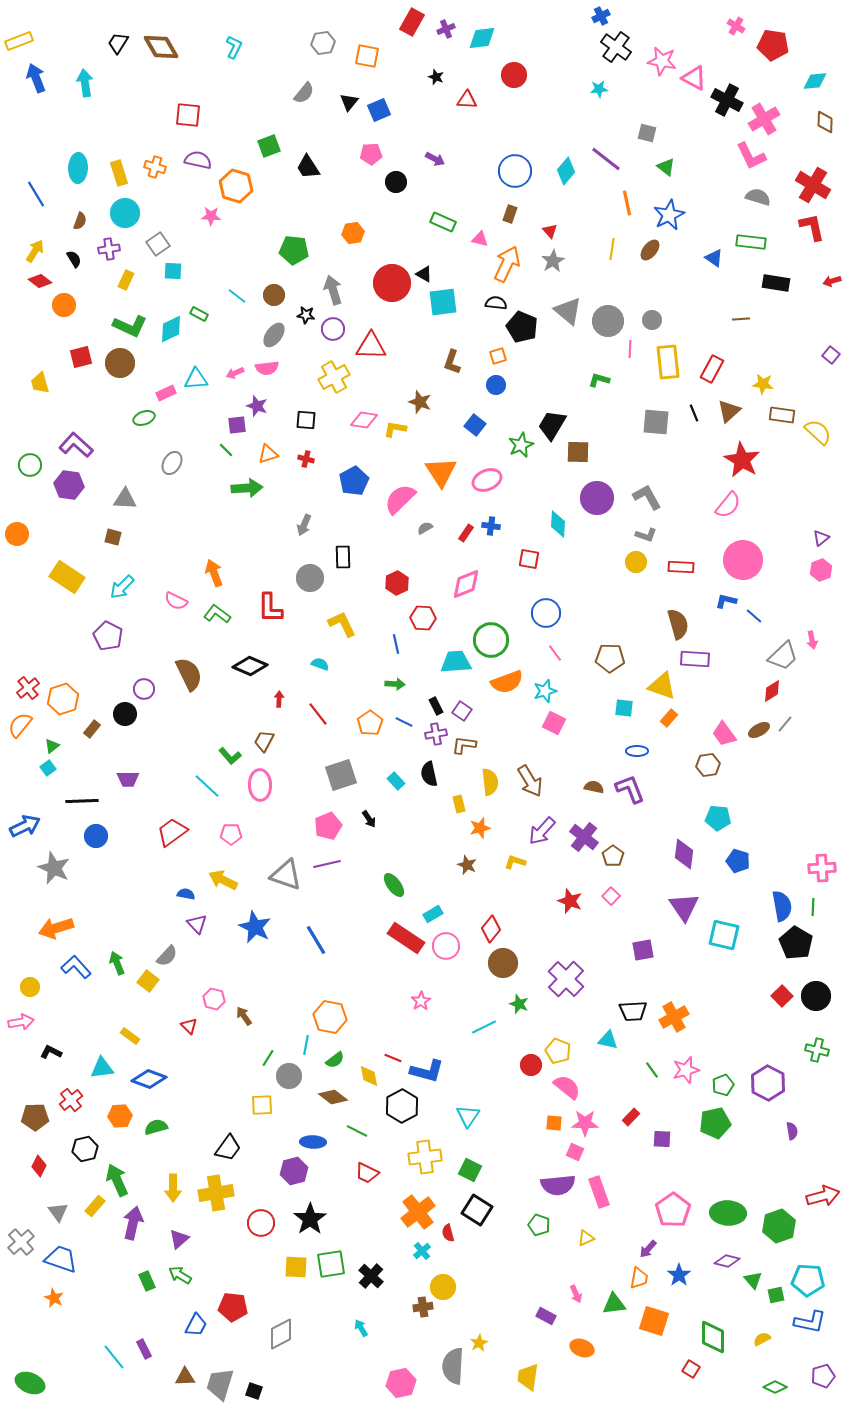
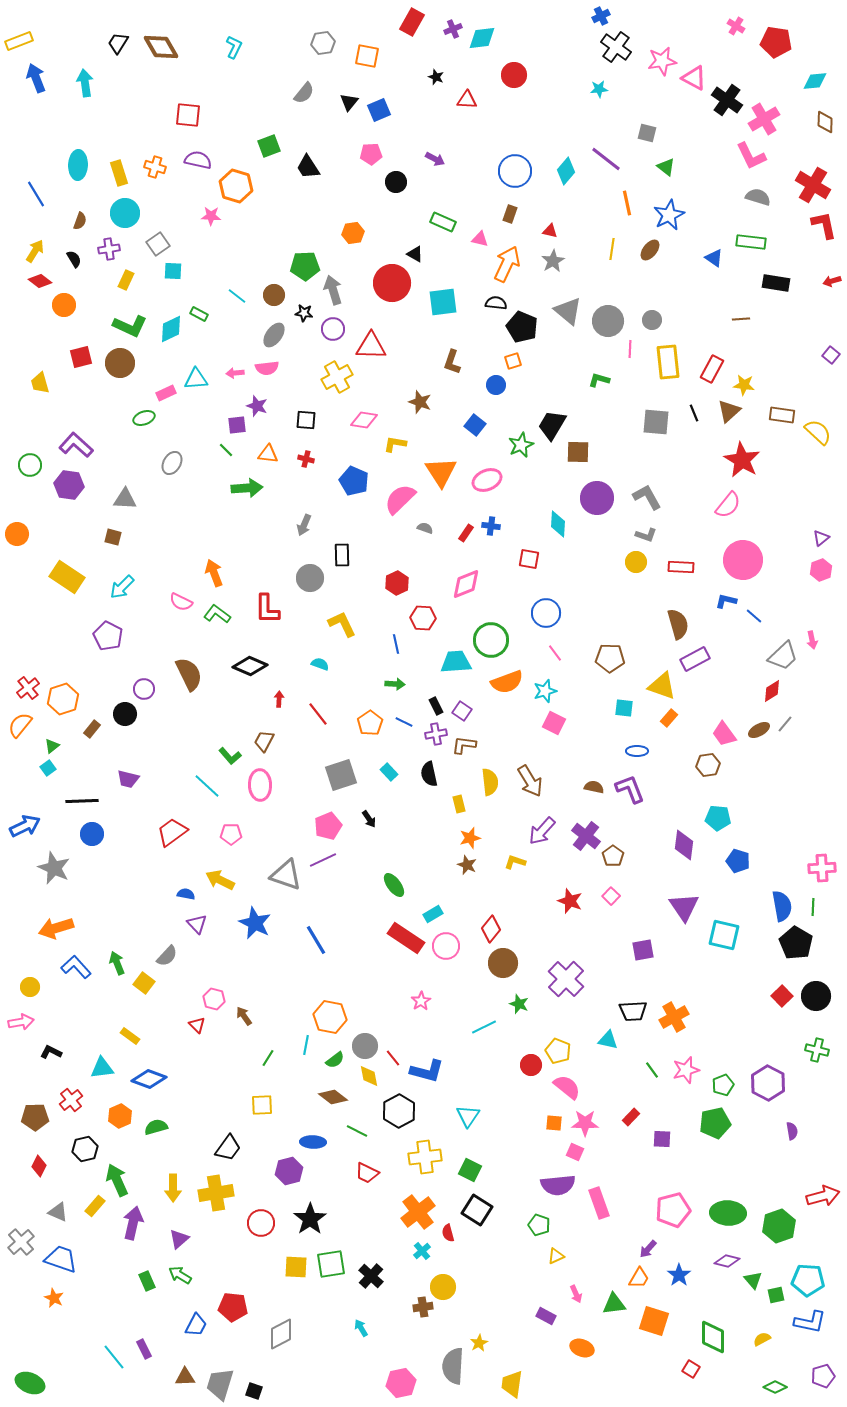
purple cross at (446, 29): moved 7 px right
red pentagon at (773, 45): moved 3 px right, 3 px up
pink star at (662, 61): rotated 20 degrees counterclockwise
black cross at (727, 100): rotated 8 degrees clockwise
cyan ellipse at (78, 168): moved 3 px up
red L-shape at (812, 227): moved 12 px right, 2 px up
red triangle at (550, 231): rotated 35 degrees counterclockwise
green pentagon at (294, 250): moved 11 px right, 16 px down; rotated 8 degrees counterclockwise
black triangle at (424, 274): moved 9 px left, 20 px up
black star at (306, 315): moved 2 px left, 2 px up
orange square at (498, 356): moved 15 px right, 5 px down
pink arrow at (235, 373): rotated 18 degrees clockwise
yellow cross at (334, 377): moved 3 px right
yellow star at (763, 384): moved 19 px left, 1 px down
yellow L-shape at (395, 429): moved 15 px down
orange triangle at (268, 454): rotated 25 degrees clockwise
blue pentagon at (354, 481): rotated 20 degrees counterclockwise
gray semicircle at (425, 528): rotated 49 degrees clockwise
black rectangle at (343, 557): moved 1 px left, 2 px up
pink semicircle at (176, 601): moved 5 px right, 1 px down
red L-shape at (270, 608): moved 3 px left, 1 px down
purple rectangle at (695, 659): rotated 32 degrees counterclockwise
purple trapezoid at (128, 779): rotated 15 degrees clockwise
cyan rectangle at (396, 781): moved 7 px left, 9 px up
orange star at (480, 828): moved 10 px left, 10 px down
blue circle at (96, 836): moved 4 px left, 2 px up
purple cross at (584, 837): moved 2 px right, 1 px up
purple diamond at (684, 854): moved 9 px up
purple line at (327, 864): moved 4 px left, 4 px up; rotated 12 degrees counterclockwise
yellow arrow at (223, 880): moved 3 px left
blue star at (255, 927): moved 4 px up
yellow square at (148, 981): moved 4 px left, 2 px down
red triangle at (189, 1026): moved 8 px right, 1 px up
red line at (393, 1058): rotated 30 degrees clockwise
gray circle at (289, 1076): moved 76 px right, 30 px up
black hexagon at (402, 1106): moved 3 px left, 5 px down
orange hexagon at (120, 1116): rotated 20 degrees counterclockwise
purple hexagon at (294, 1171): moved 5 px left
pink rectangle at (599, 1192): moved 11 px down
pink pentagon at (673, 1210): rotated 20 degrees clockwise
gray triangle at (58, 1212): rotated 30 degrees counterclockwise
yellow triangle at (586, 1238): moved 30 px left, 18 px down
orange trapezoid at (639, 1278): rotated 20 degrees clockwise
yellow trapezoid at (528, 1377): moved 16 px left, 7 px down
